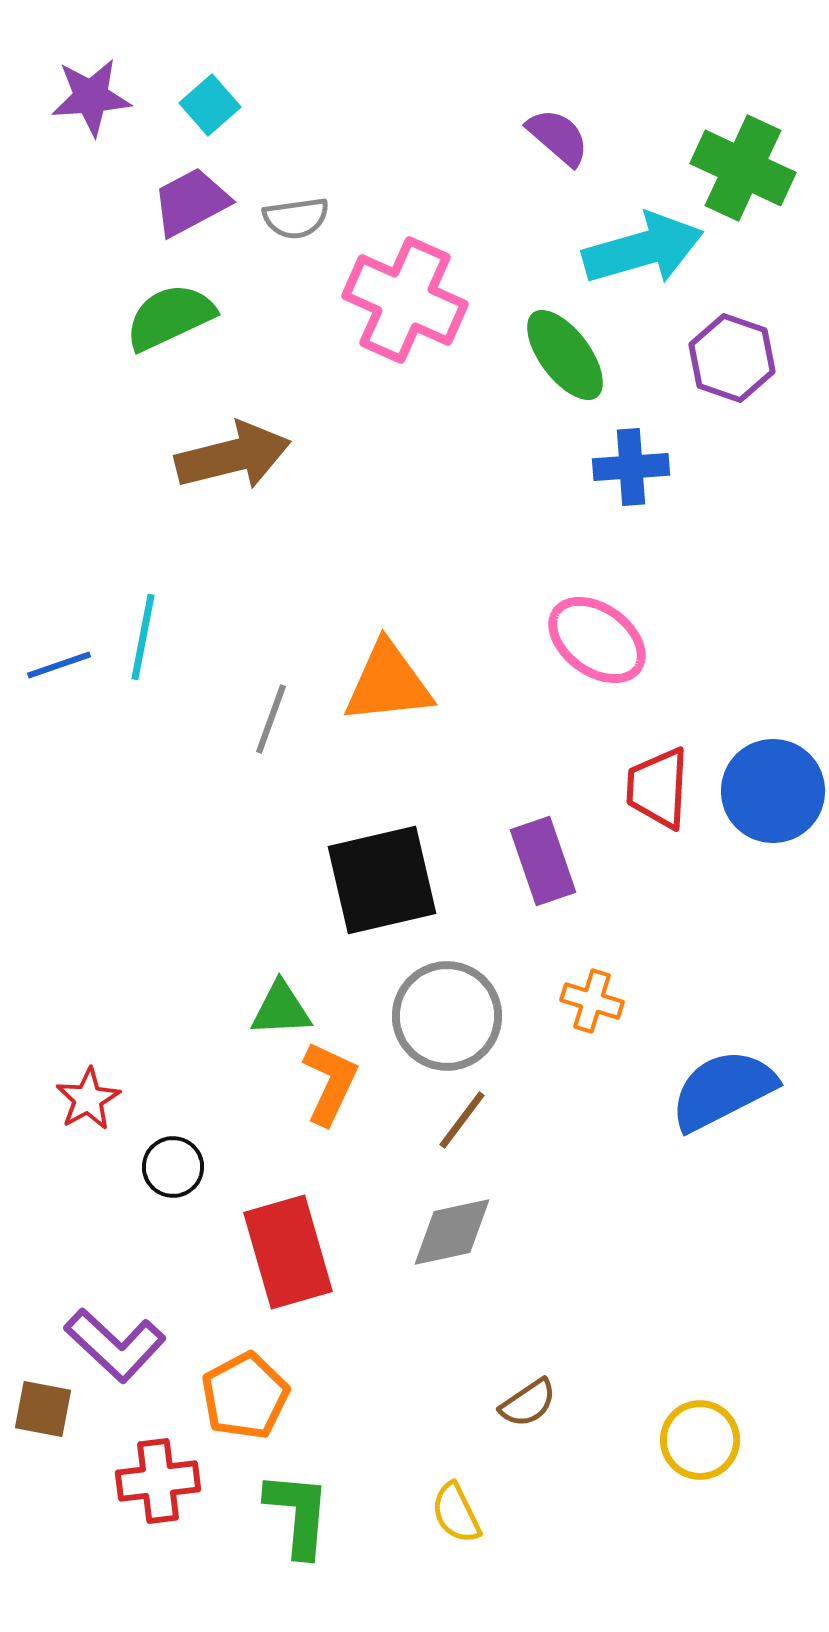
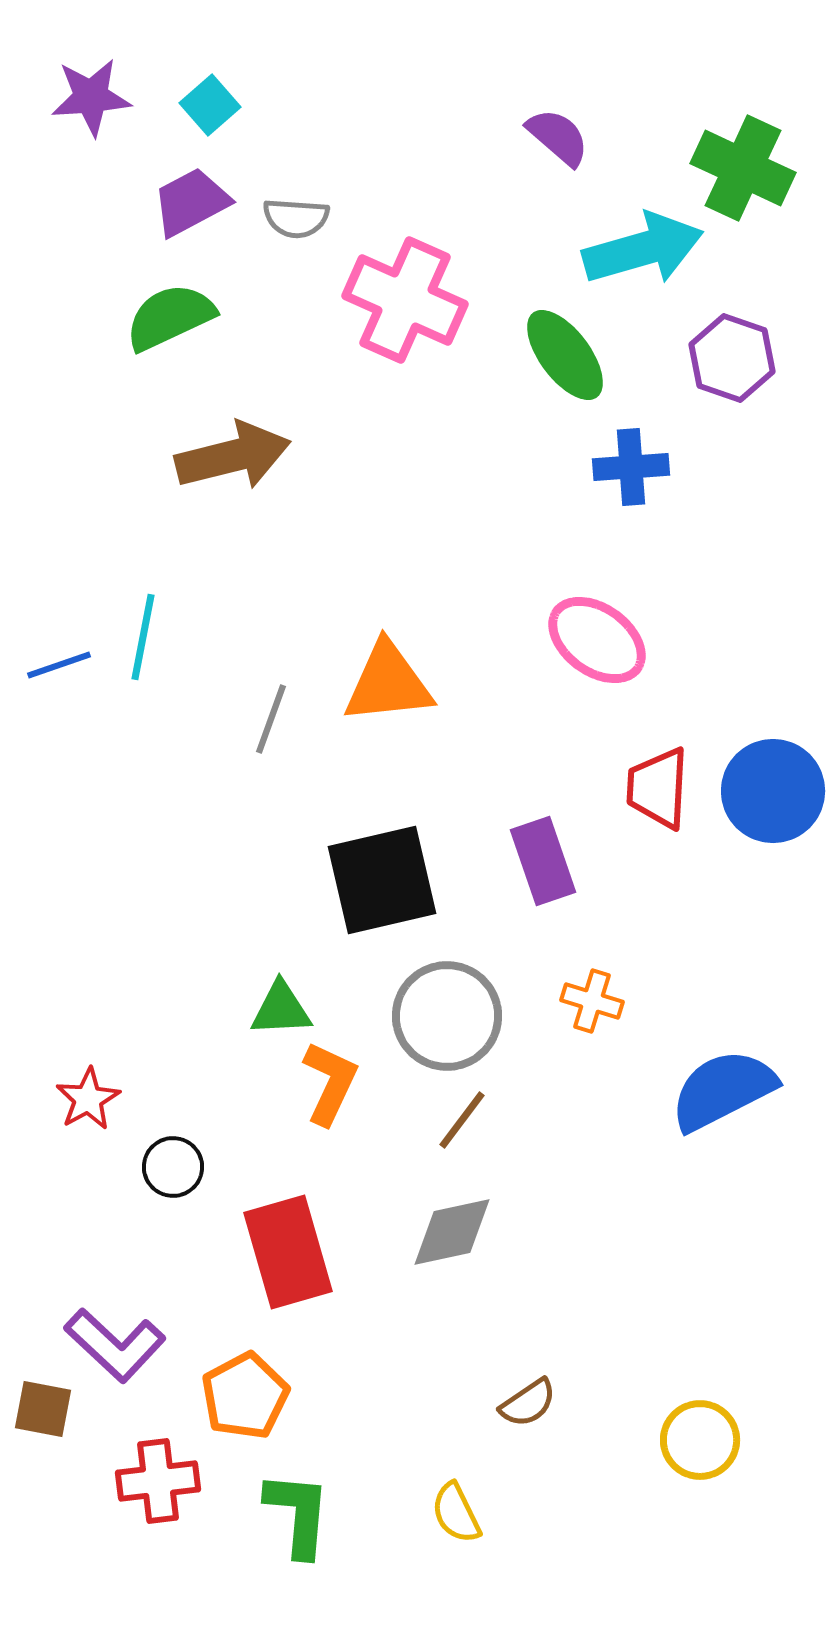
gray semicircle: rotated 12 degrees clockwise
